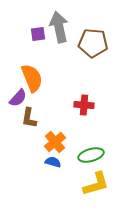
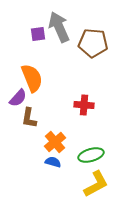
gray arrow: rotated 12 degrees counterclockwise
yellow L-shape: rotated 12 degrees counterclockwise
